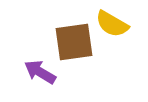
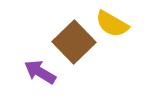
brown square: rotated 36 degrees counterclockwise
